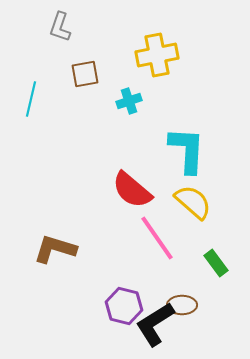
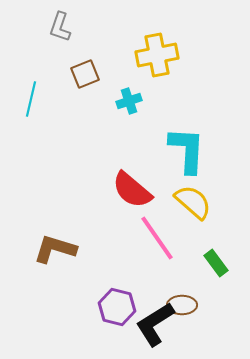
brown square: rotated 12 degrees counterclockwise
purple hexagon: moved 7 px left, 1 px down
